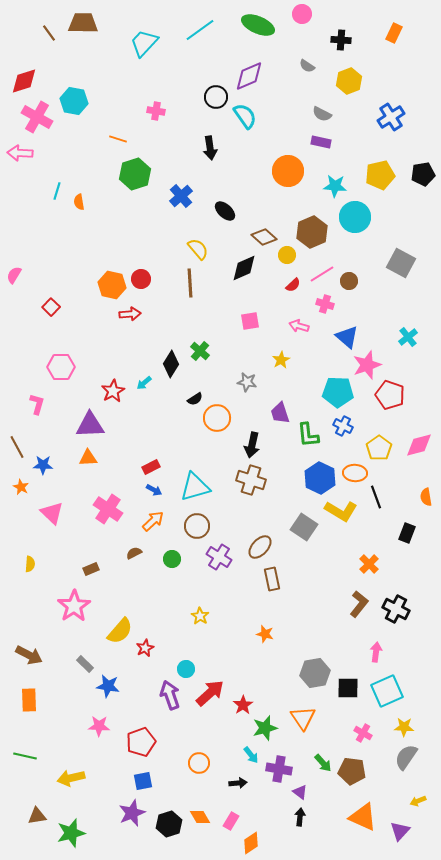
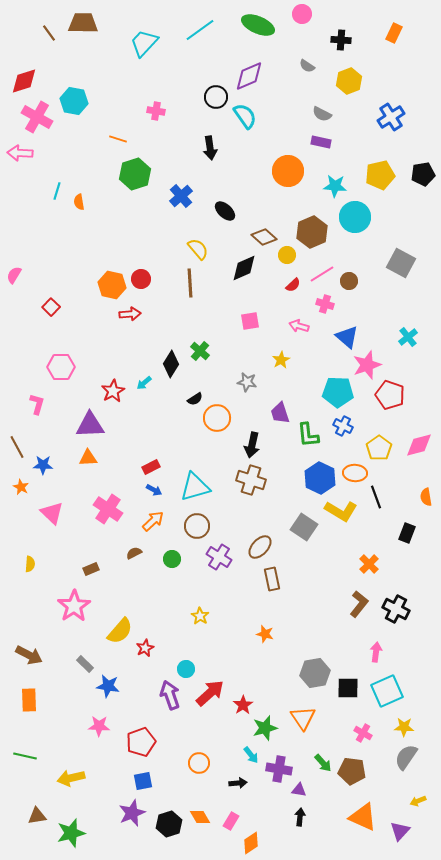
purple triangle at (300, 792): moved 1 px left, 2 px up; rotated 28 degrees counterclockwise
